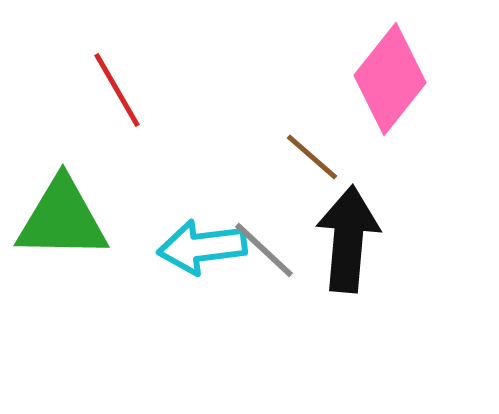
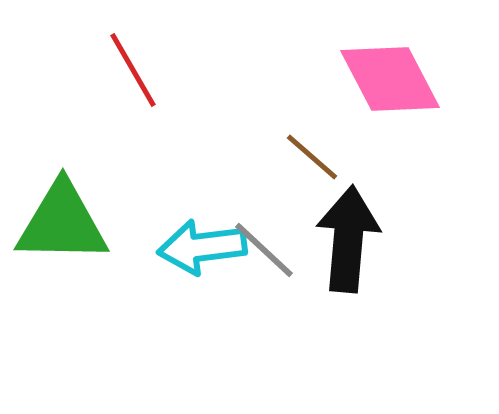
pink diamond: rotated 66 degrees counterclockwise
red line: moved 16 px right, 20 px up
green triangle: moved 4 px down
